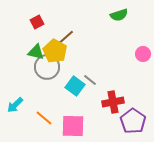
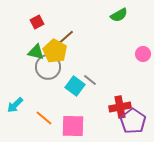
green semicircle: rotated 12 degrees counterclockwise
gray circle: moved 1 px right
red cross: moved 7 px right, 5 px down
